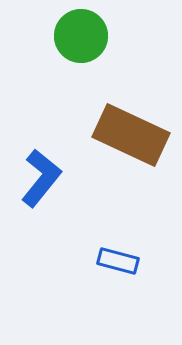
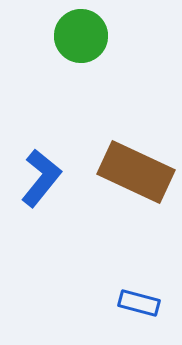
brown rectangle: moved 5 px right, 37 px down
blue rectangle: moved 21 px right, 42 px down
